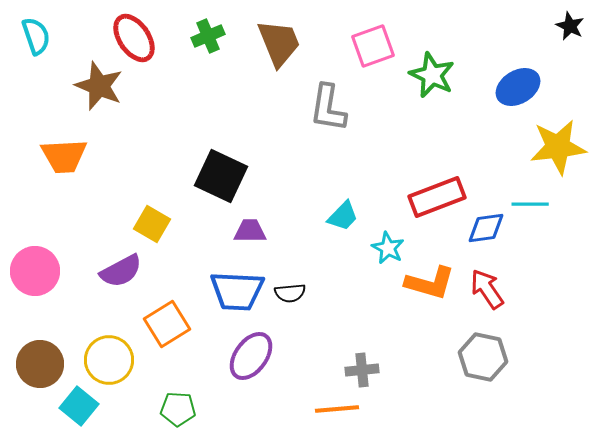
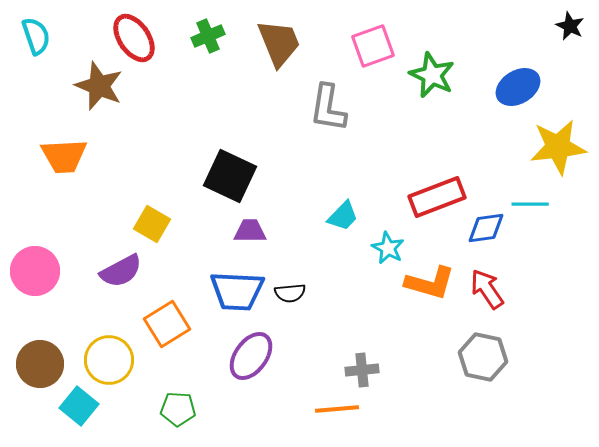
black square: moved 9 px right
